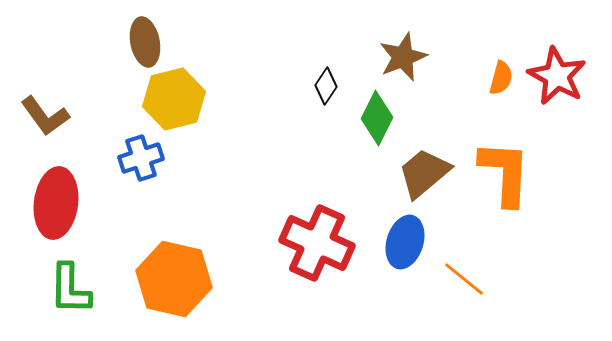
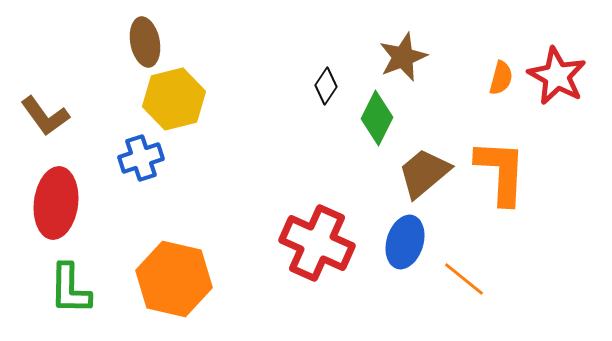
orange L-shape: moved 4 px left, 1 px up
